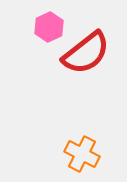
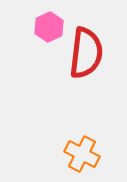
red semicircle: rotated 45 degrees counterclockwise
